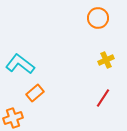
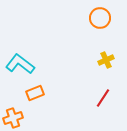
orange circle: moved 2 px right
orange rectangle: rotated 18 degrees clockwise
